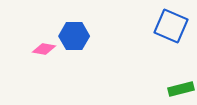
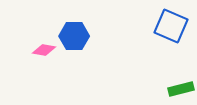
pink diamond: moved 1 px down
